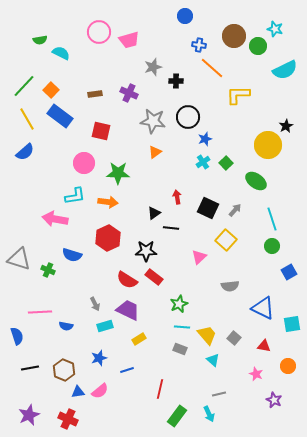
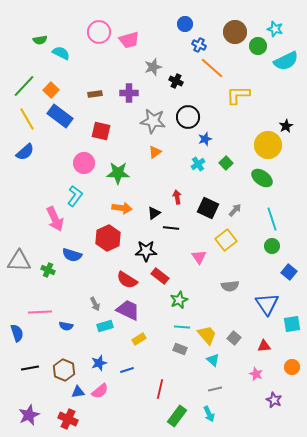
blue circle at (185, 16): moved 8 px down
brown circle at (234, 36): moved 1 px right, 4 px up
blue cross at (199, 45): rotated 16 degrees clockwise
cyan semicircle at (285, 70): moved 1 px right, 9 px up
black cross at (176, 81): rotated 24 degrees clockwise
purple cross at (129, 93): rotated 24 degrees counterclockwise
cyan cross at (203, 162): moved 5 px left, 2 px down
green ellipse at (256, 181): moved 6 px right, 3 px up
cyan L-shape at (75, 196): rotated 45 degrees counterclockwise
orange arrow at (108, 202): moved 14 px right, 6 px down
pink arrow at (55, 219): rotated 125 degrees counterclockwise
yellow square at (226, 240): rotated 10 degrees clockwise
pink triangle at (199, 257): rotated 21 degrees counterclockwise
gray triangle at (19, 259): moved 2 px down; rotated 15 degrees counterclockwise
blue square at (289, 272): rotated 21 degrees counterclockwise
red rectangle at (154, 277): moved 6 px right, 1 px up
green star at (179, 304): moved 4 px up
blue triangle at (263, 308): moved 4 px right, 4 px up; rotated 30 degrees clockwise
blue semicircle at (17, 336): moved 3 px up
red triangle at (264, 346): rotated 16 degrees counterclockwise
blue star at (99, 358): moved 5 px down
orange circle at (288, 366): moved 4 px right, 1 px down
gray line at (219, 394): moved 4 px left, 5 px up
